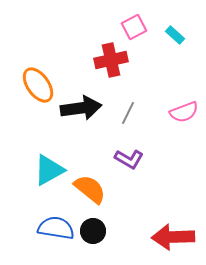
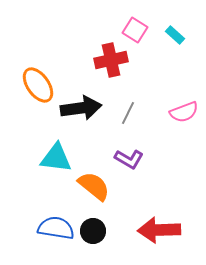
pink square: moved 1 px right, 3 px down; rotated 30 degrees counterclockwise
cyan triangle: moved 7 px right, 12 px up; rotated 36 degrees clockwise
orange semicircle: moved 4 px right, 3 px up
red arrow: moved 14 px left, 7 px up
